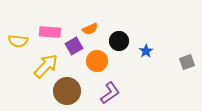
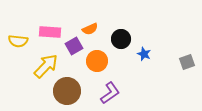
black circle: moved 2 px right, 2 px up
blue star: moved 2 px left, 3 px down; rotated 16 degrees counterclockwise
